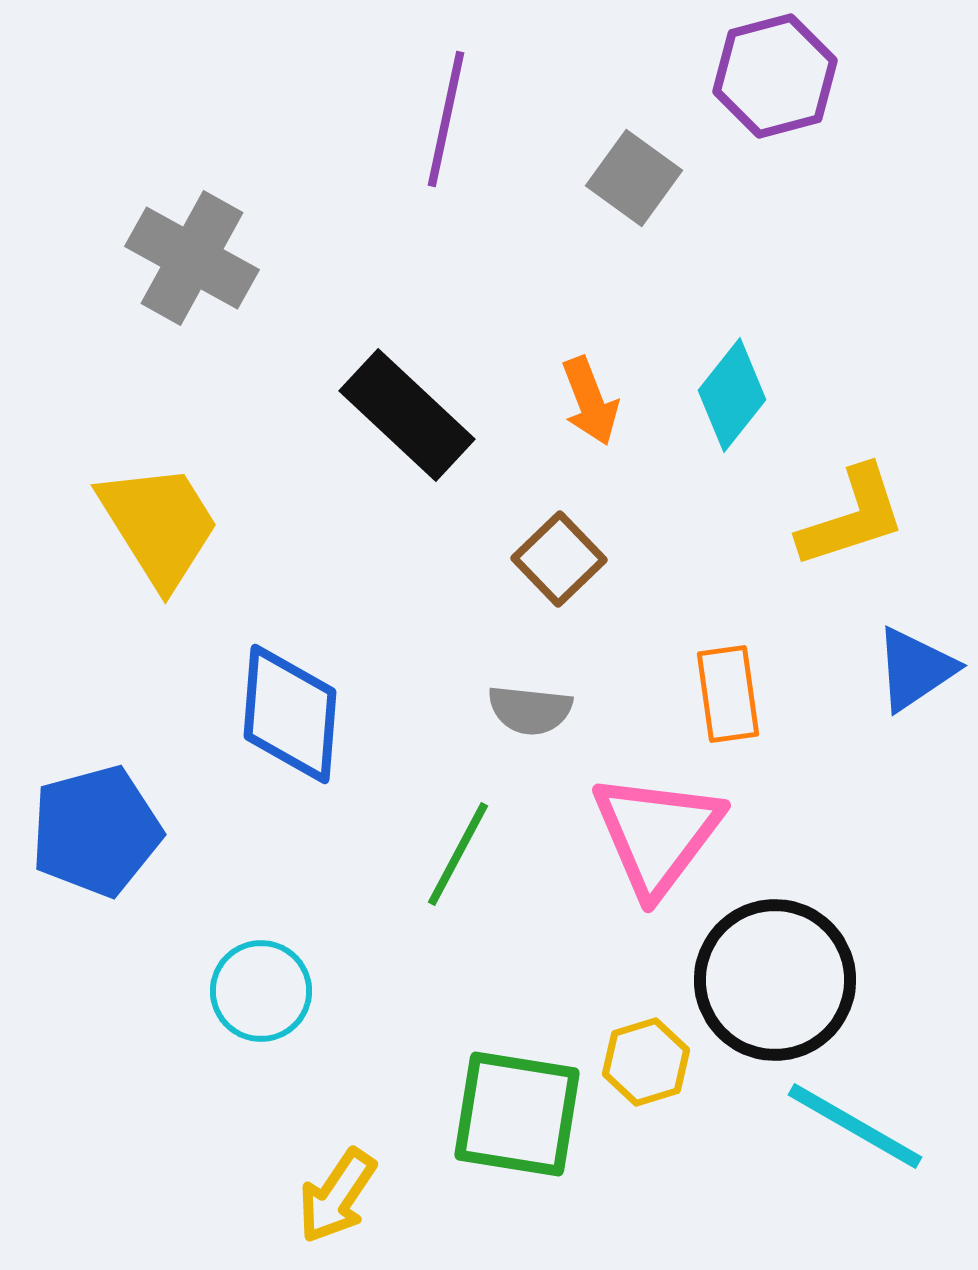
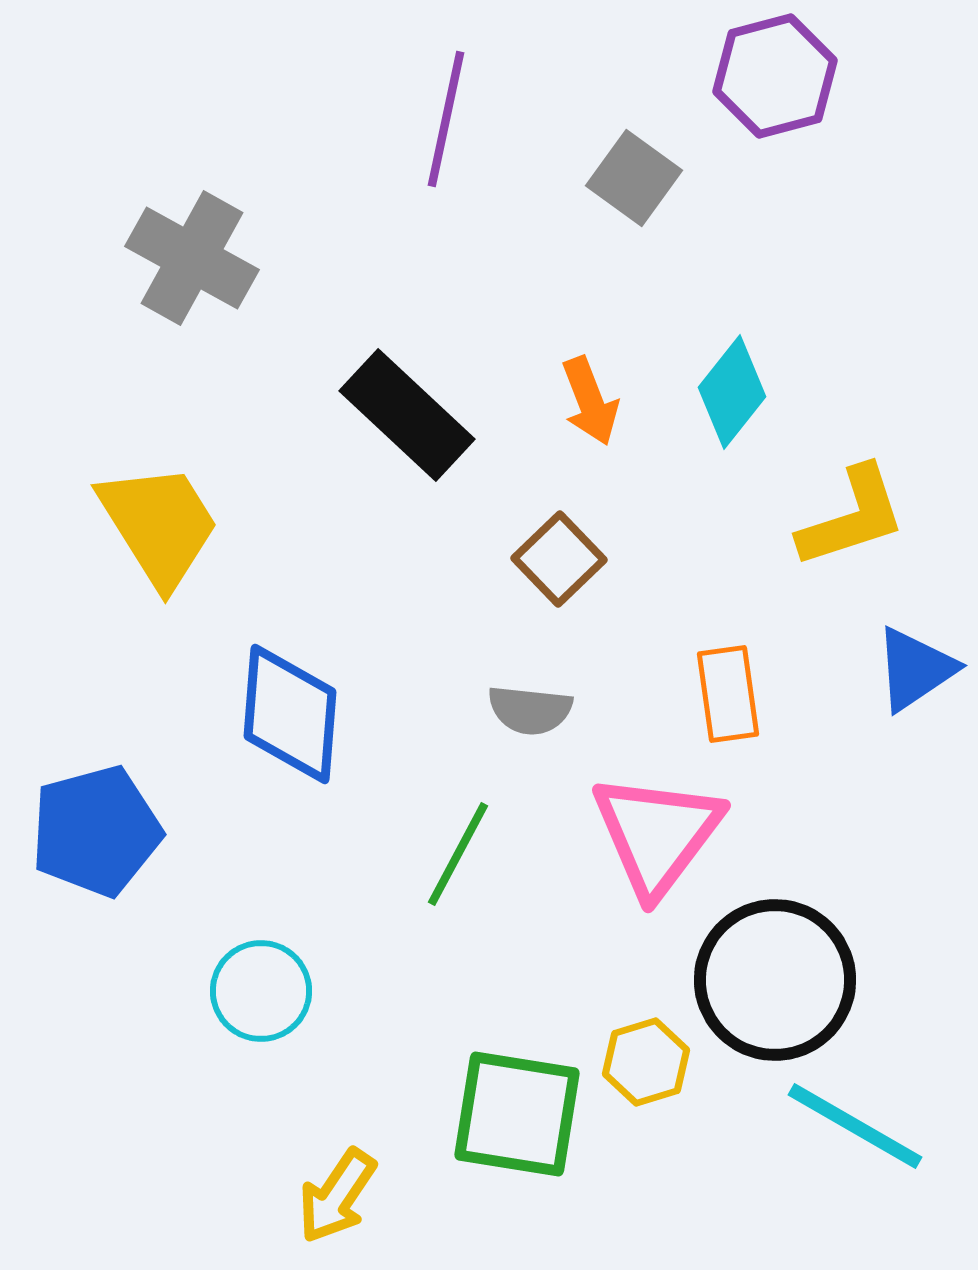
cyan diamond: moved 3 px up
